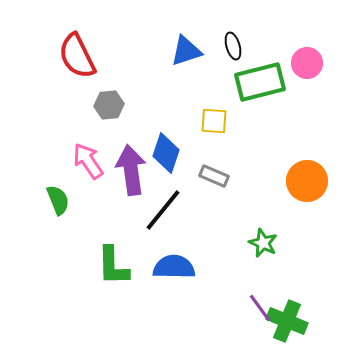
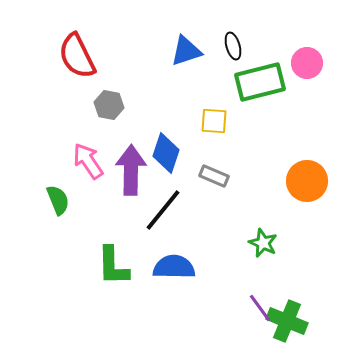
gray hexagon: rotated 16 degrees clockwise
purple arrow: rotated 9 degrees clockwise
